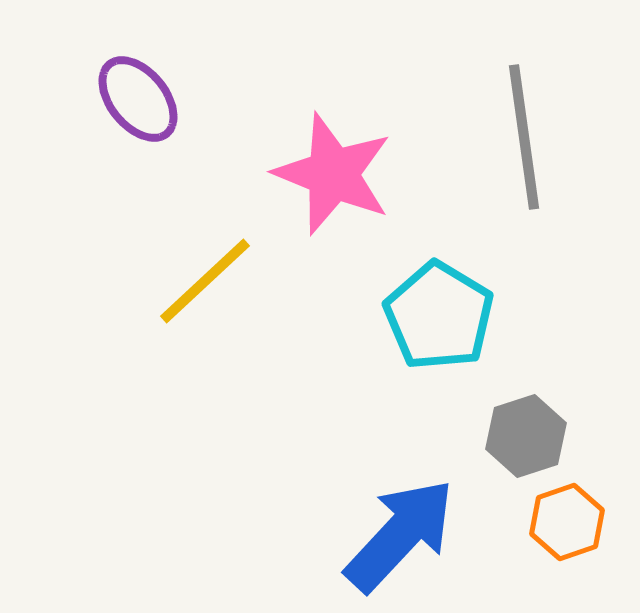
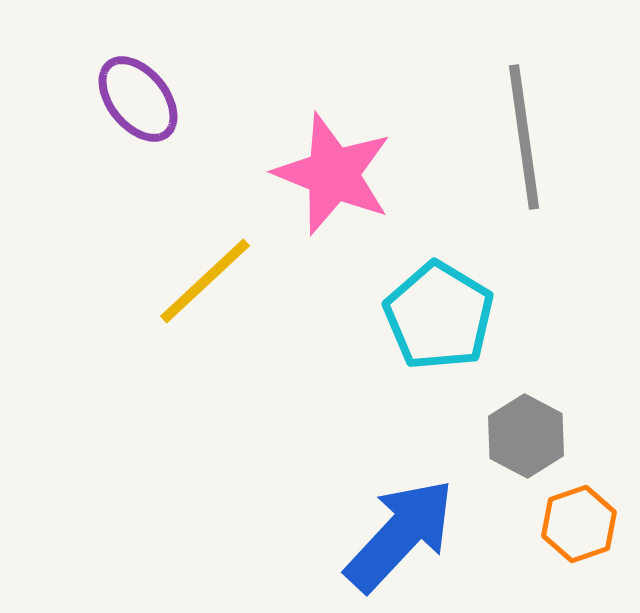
gray hexagon: rotated 14 degrees counterclockwise
orange hexagon: moved 12 px right, 2 px down
